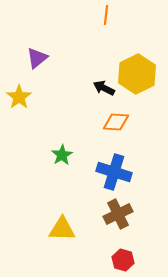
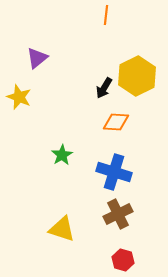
yellow hexagon: moved 2 px down
black arrow: rotated 85 degrees counterclockwise
yellow star: rotated 15 degrees counterclockwise
yellow triangle: rotated 16 degrees clockwise
